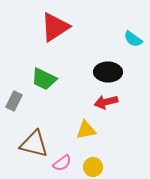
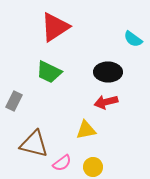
green trapezoid: moved 5 px right, 7 px up
